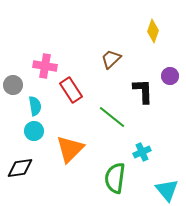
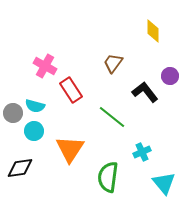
yellow diamond: rotated 20 degrees counterclockwise
brown trapezoid: moved 2 px right, 4 px down; rotated 10 degrees counterclockwise
pink cross: rotated 20 degrees clockwise
gray circle: moved 28 px down
black L-shape: moved 2 px right, 1 px down; rotated 36 degrees counterclockwise
cyan semicircle: rotated 114 degrees clockwise
orange triangle: rotated 12 degrees counterclockwise
green semicircle: moved 7 px left, 1 px up
cyan triangle: moved 3 px left, 7 px up
